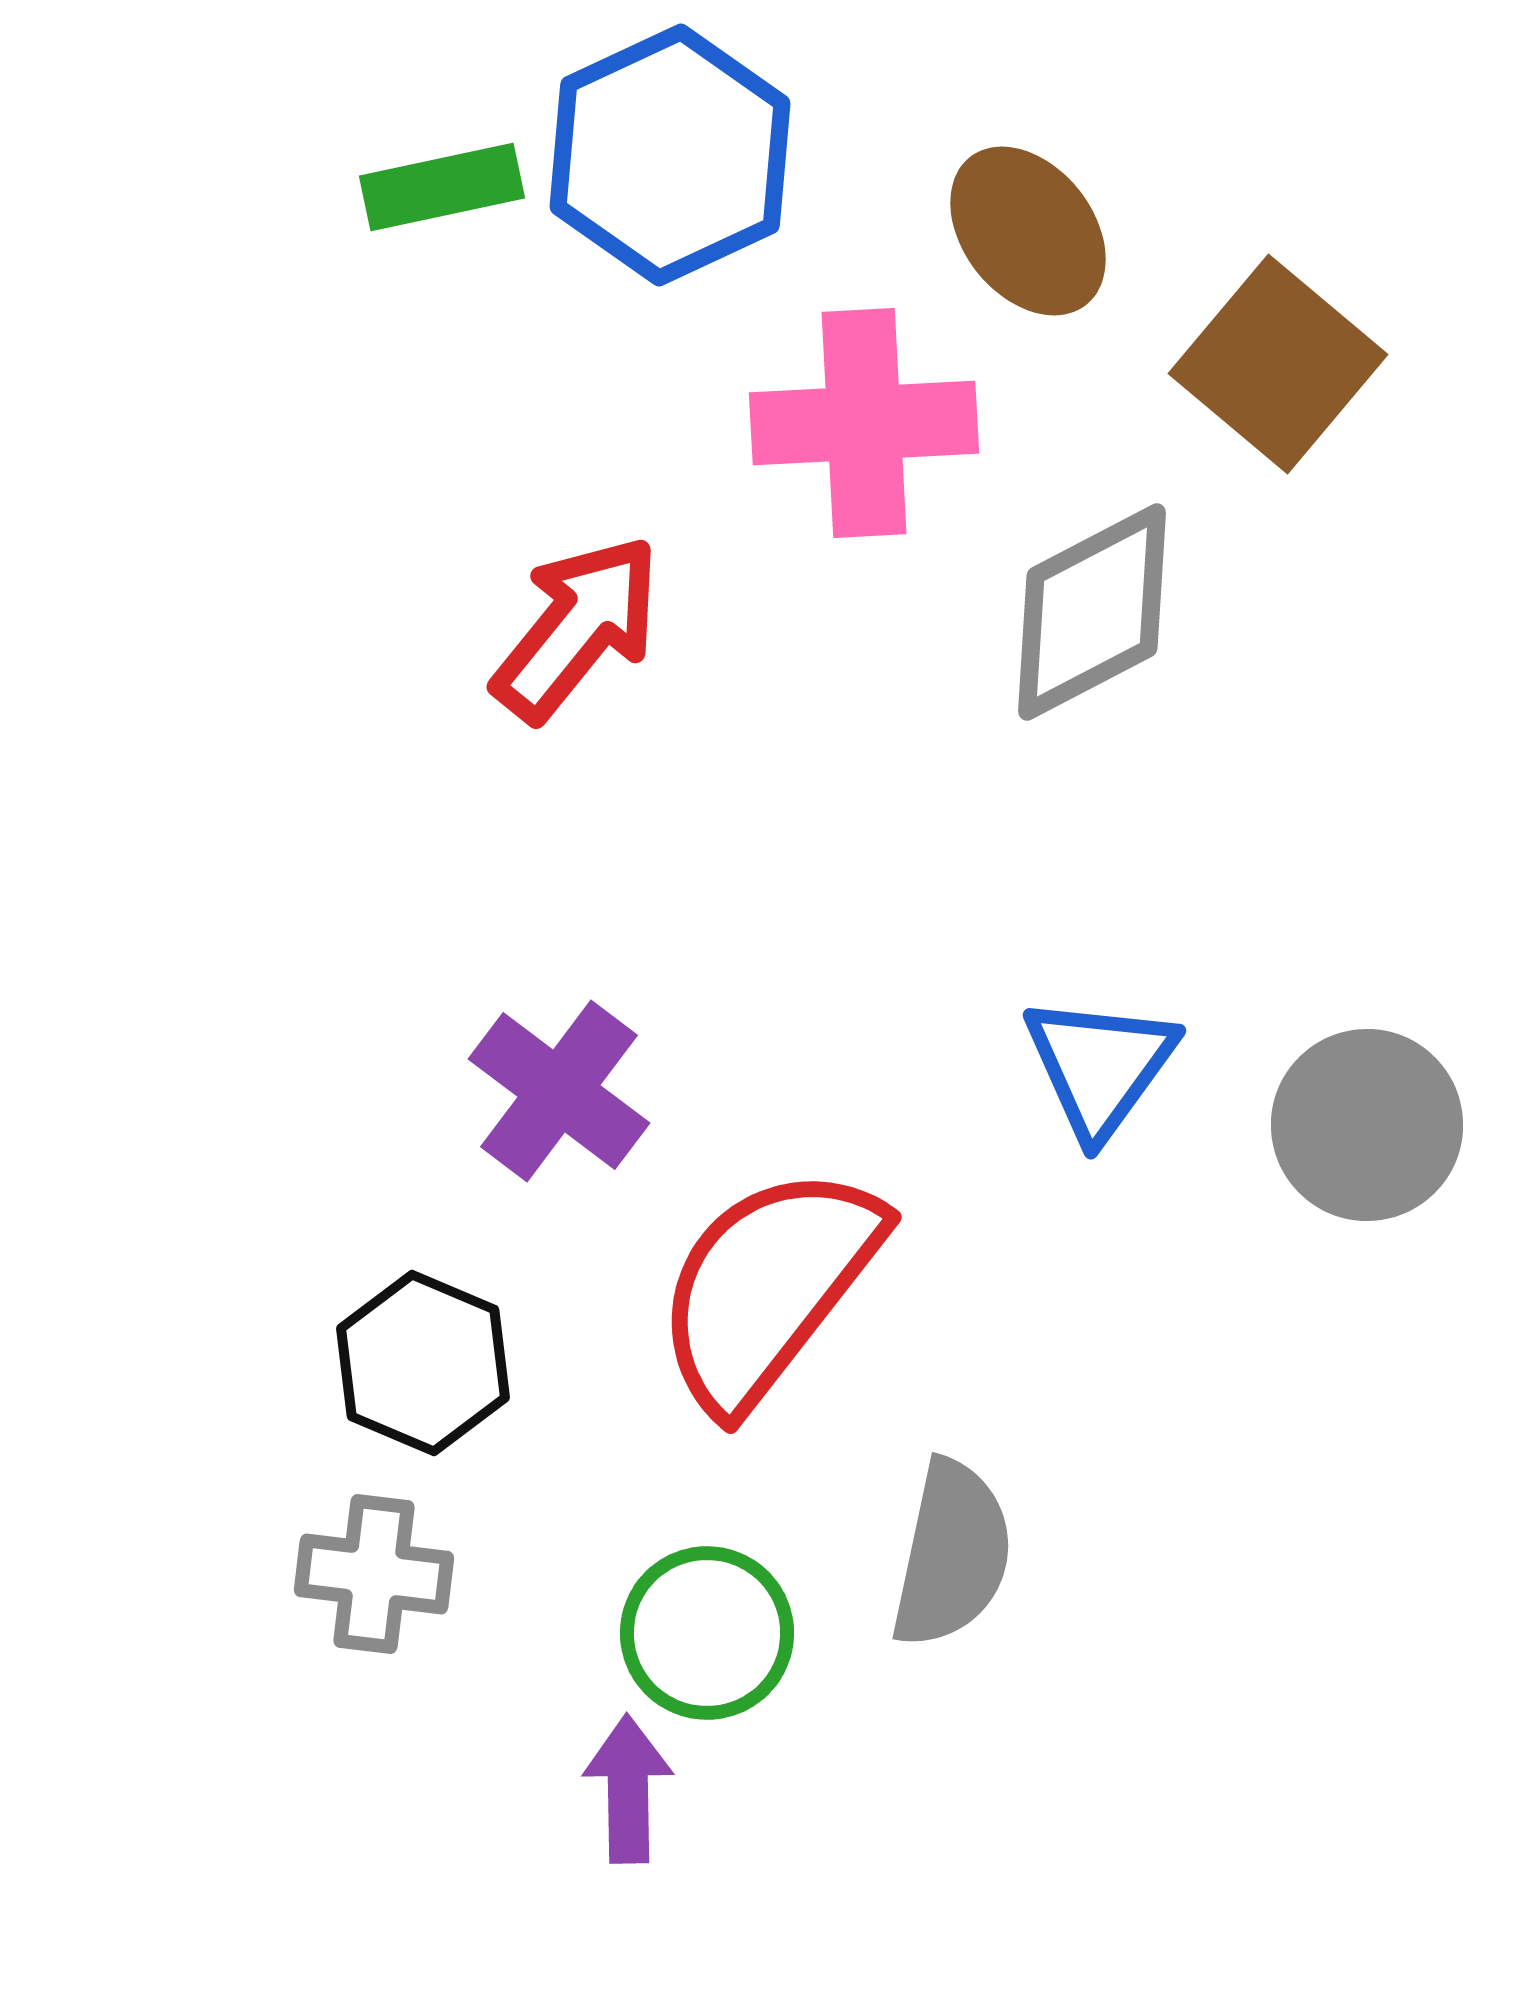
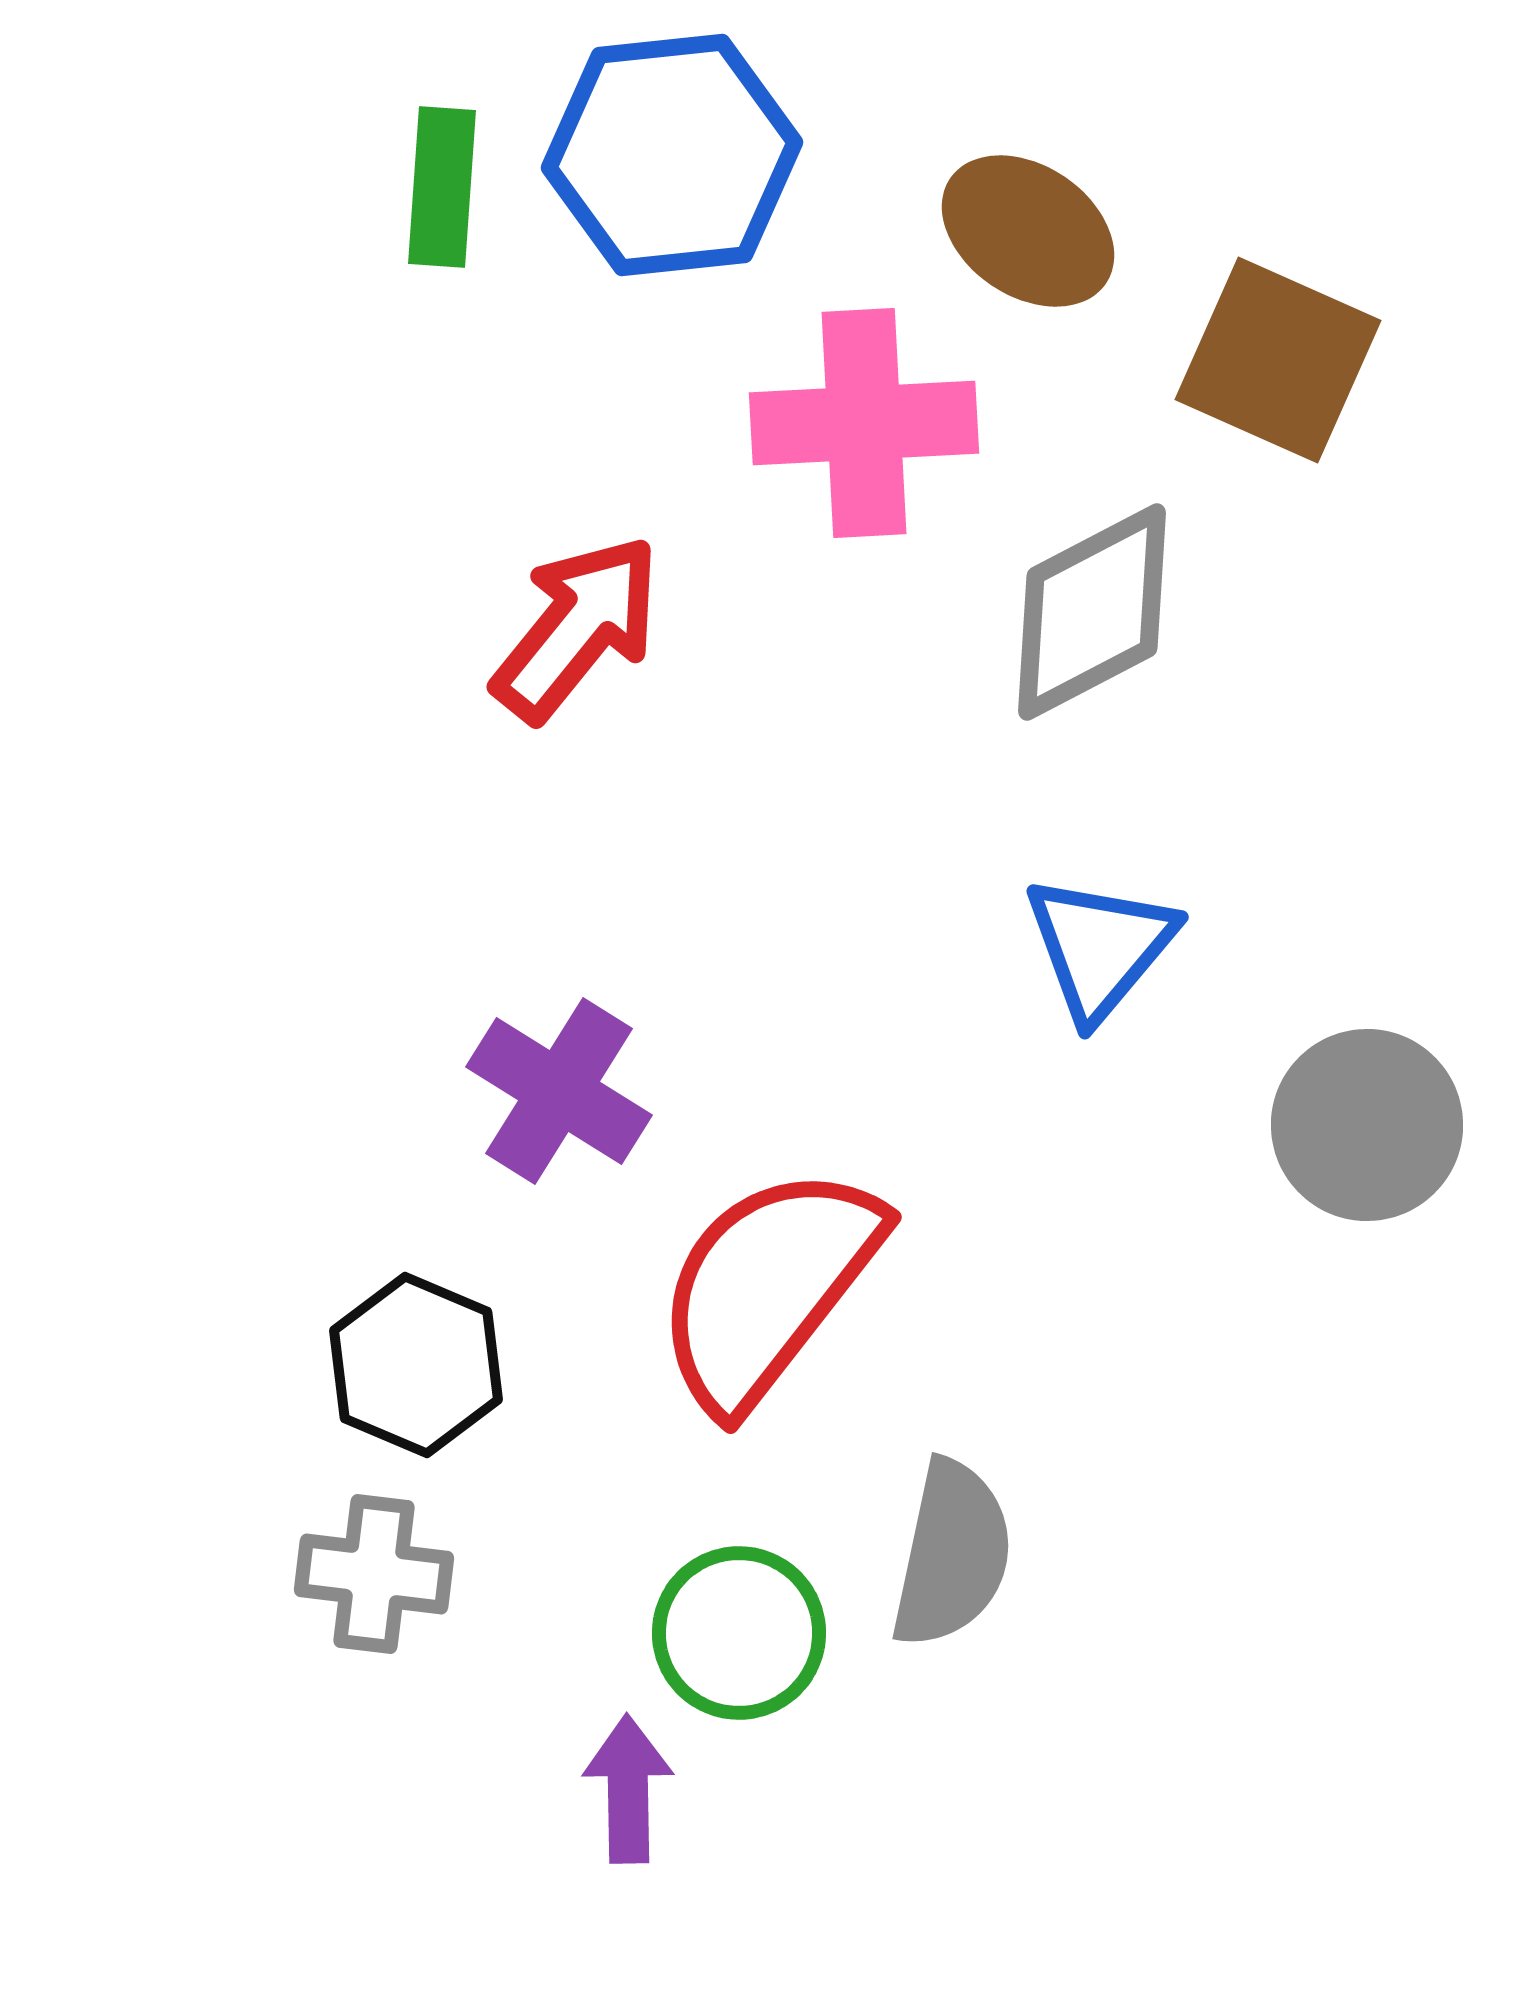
blue hexagon: moved 2 px right; rotated 19 degrees clockwise
green rectangle: rotated 74 degrees counterclockwise
brown ellipse: rotated 18 degrees counterclockwise
brown square: moved 4 px up; rotated 16 degrees counterclockwise
blue triangle: moved 119 px up; rotated 4 degrees clockwise
purple cross: rotated 5 degrees counterclockwise
black hexagon: moved 7 px left, 2 px down
green circle: moved 32 px right
